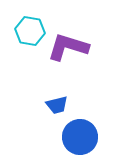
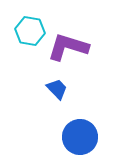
blue trapezoid: moved 16 px up; rotated 120 degrees counterclockwise
